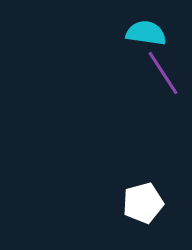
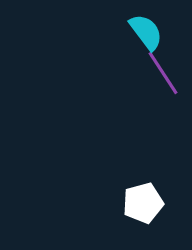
cyan semicircle: moved 1 px up; rotated 45 degrees clockwise
